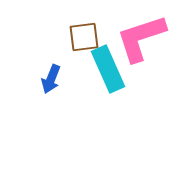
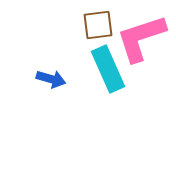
brown square: moved 14 px right, 12 px up
blue arrow: rotated 96 degrees counterclockwise
